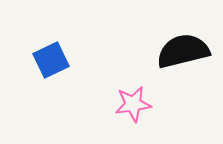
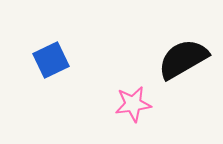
black semicircle: moved 8 px down; rotated 16 degrees counterclockwise
